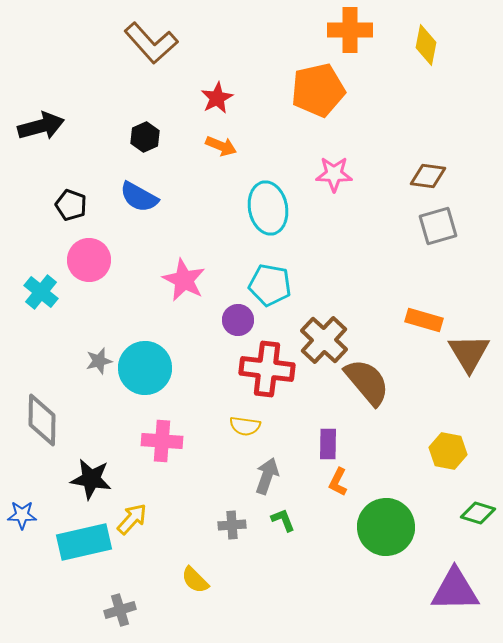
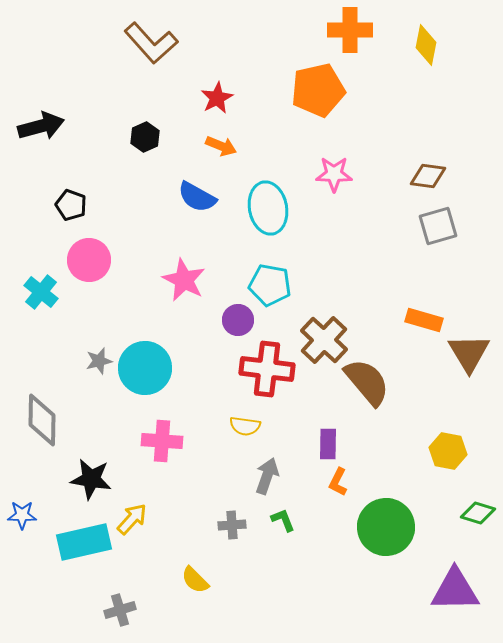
blue semicircle at (139, 197): moved 58 px right
